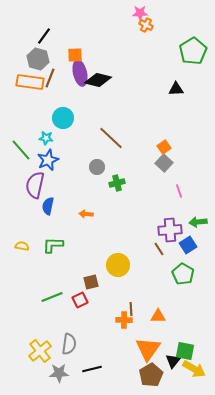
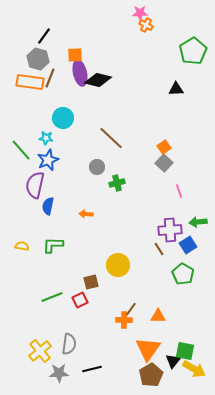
brown line at (131, 309): rotated 40 degrees clockwise
